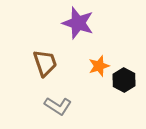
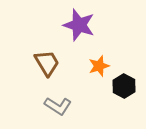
purple star: moved 1 px right, 2 px down
brown trapezoid: moved 2 px right; rotated 12 degrees counterclockwise
black hexagon: moved 6 px down
